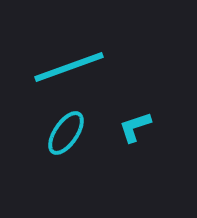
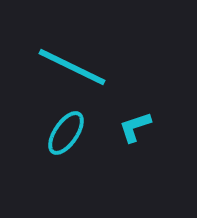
cyan line: moved 3 px right; rotated 46 degrees clockwise
